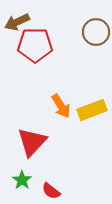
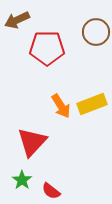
brown arrow: moved 2 px up
red pentagon: moved 12 px right, 3 px down
yellow rectangle: moved 6 px up
